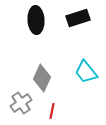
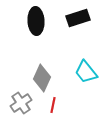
black ellipse: moved 1 px down
red line: moved 1 px right, 6 px up
